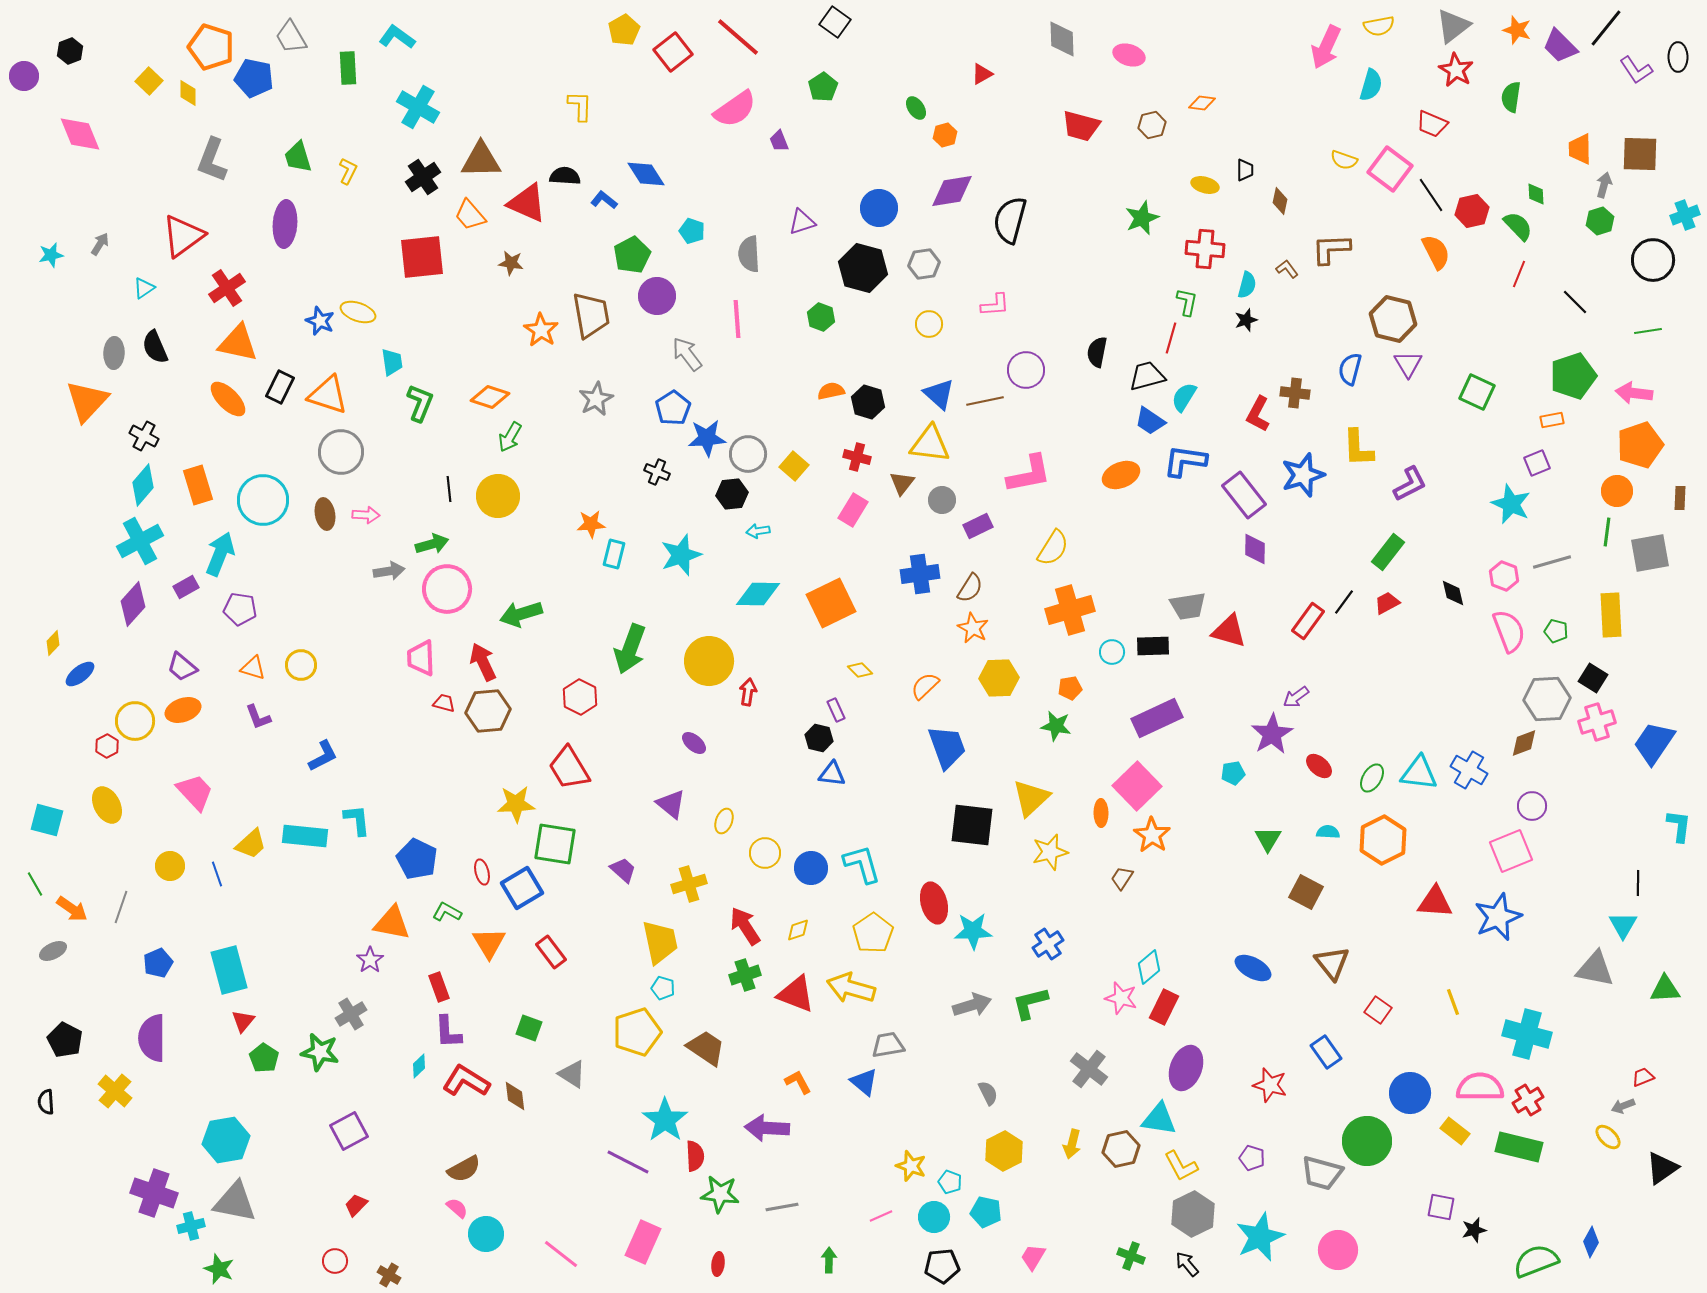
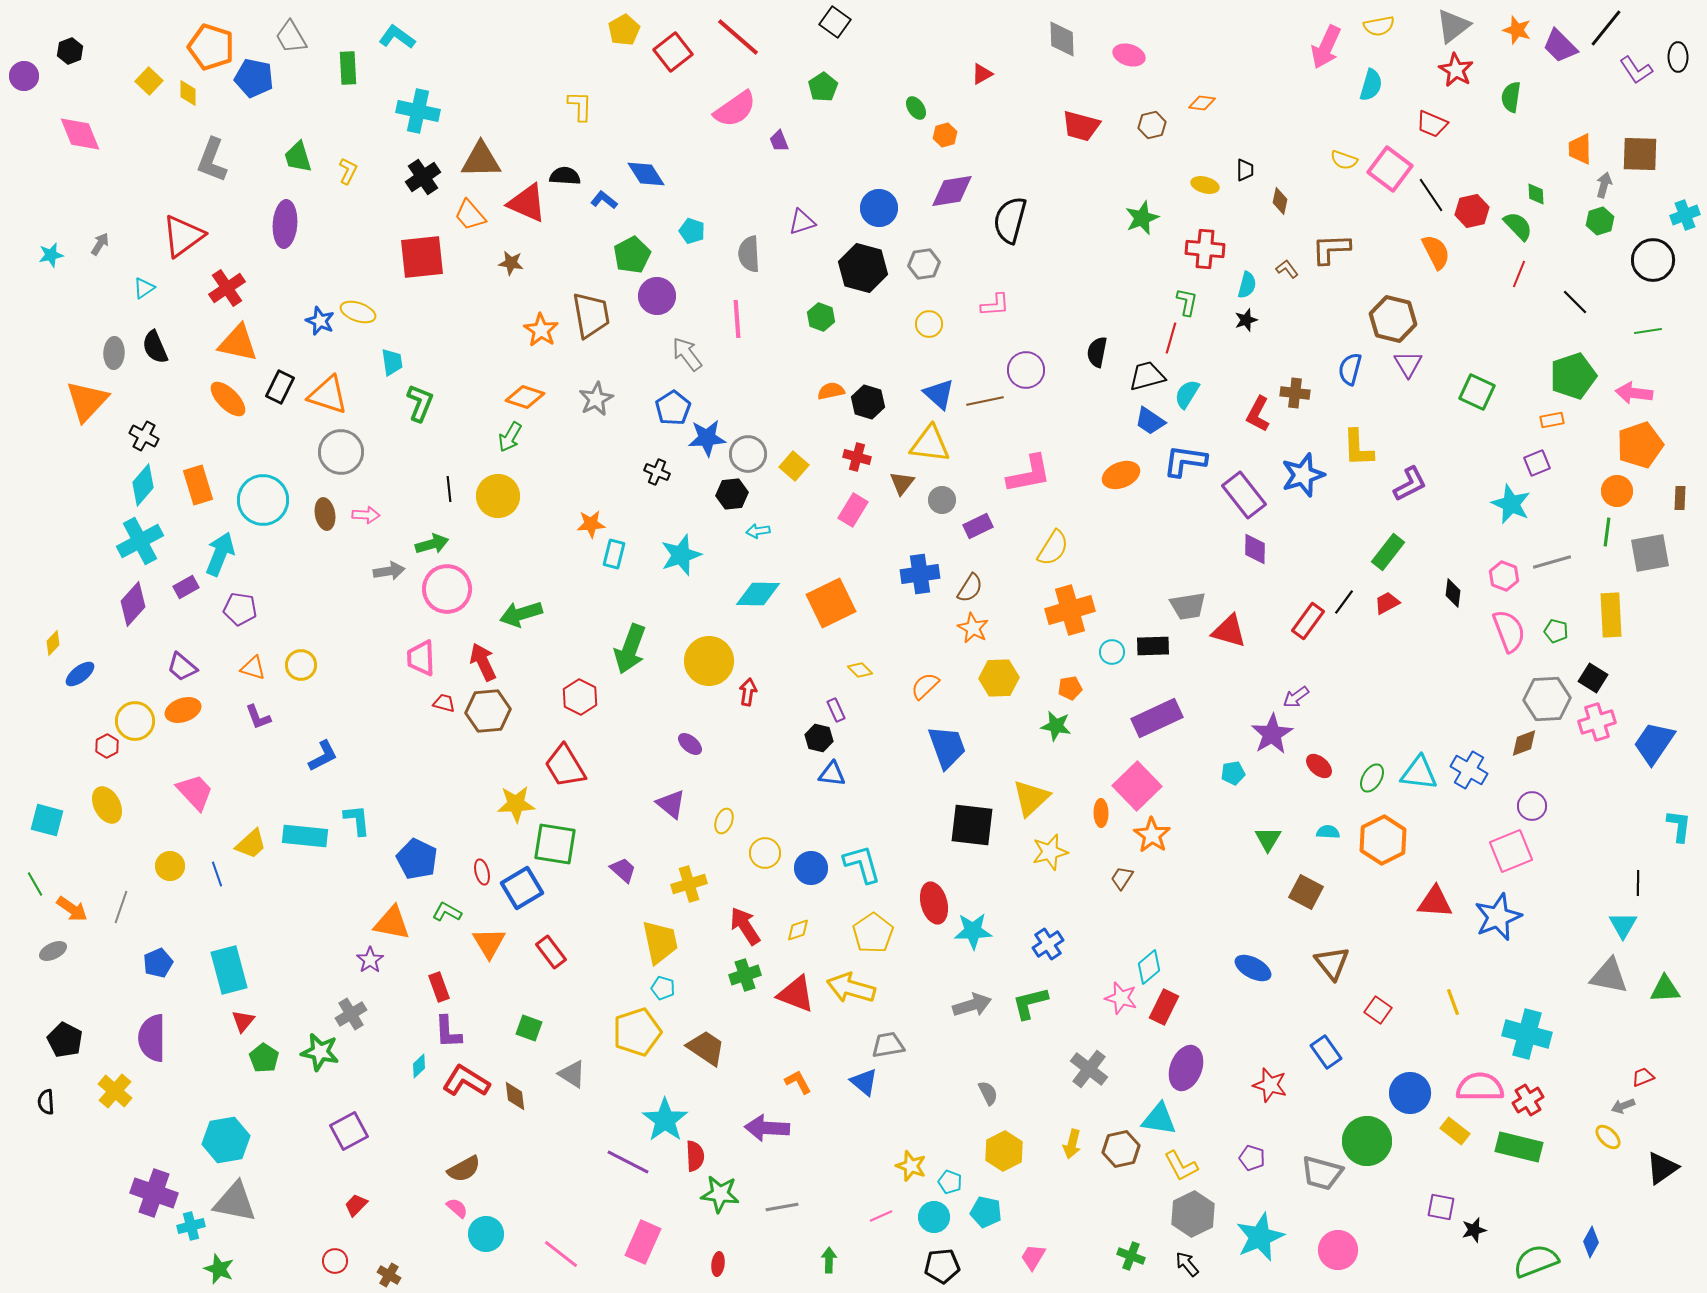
cyan cross at (418, 107): moved 4 px down; rotated 18 degrees counterclockwise
orange diamond at (490, 397): moved 35 px right
cyan semicircle at (1184, 397): moved 3 px right, 3 px up
black diamond at (1453, 593): rotated 20 degrees clockwise
purple ellipse at (694, 743): moved 4 px left, 1 px down
red trapezoid at (569, 768): moved 4 px left, 2 px up
gray triangle at (1595, 969): moved 14 px right, 7 px down
